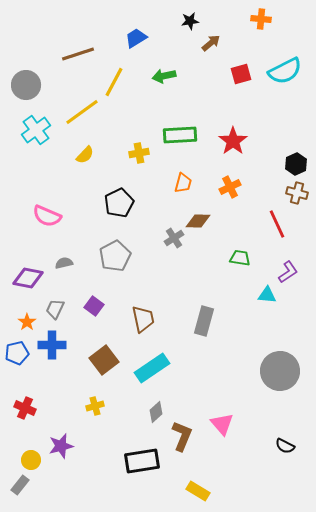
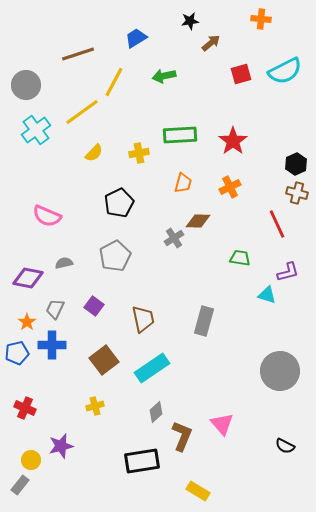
yellow semicircle at (85, 155): moved 9 px right, 2 px up
purple L-shape at (288, 272): rotated 20 degrees clockwise
cyan triangle at (267, 295): rotated 12 degrees clockwise
